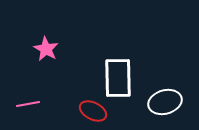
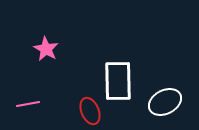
white rectangle: moved 3 px down
white ellipse: rotated 12 degrees counterclockwise
red ellipse: moved 3 px left; rotated 40 degrees clockwise
